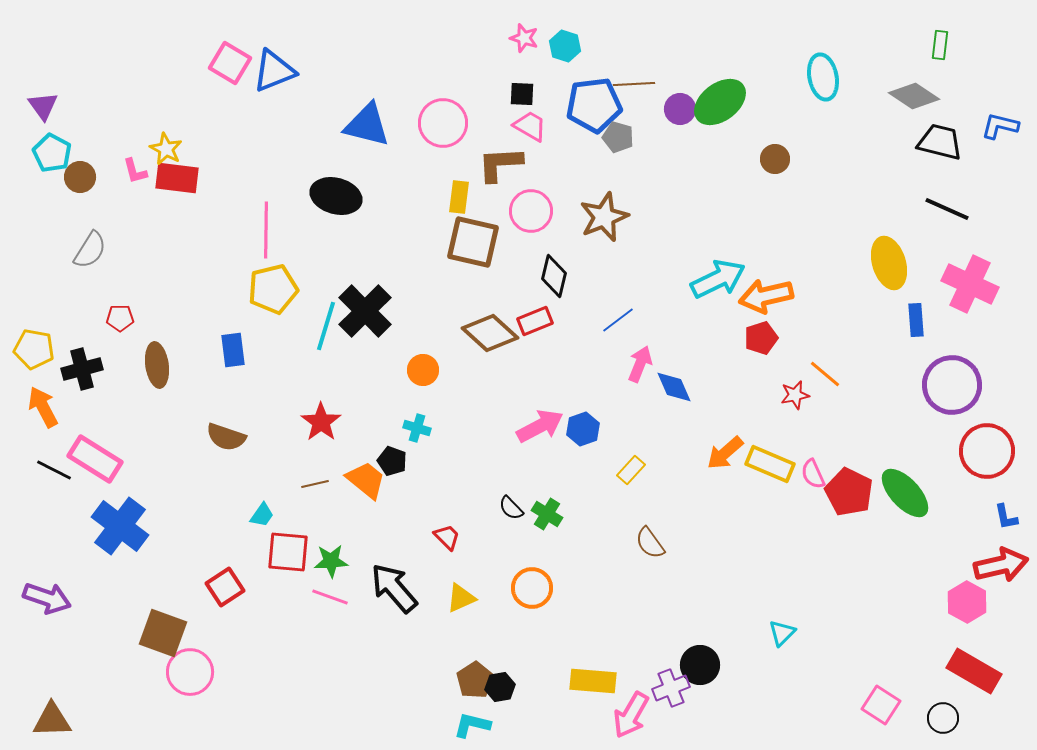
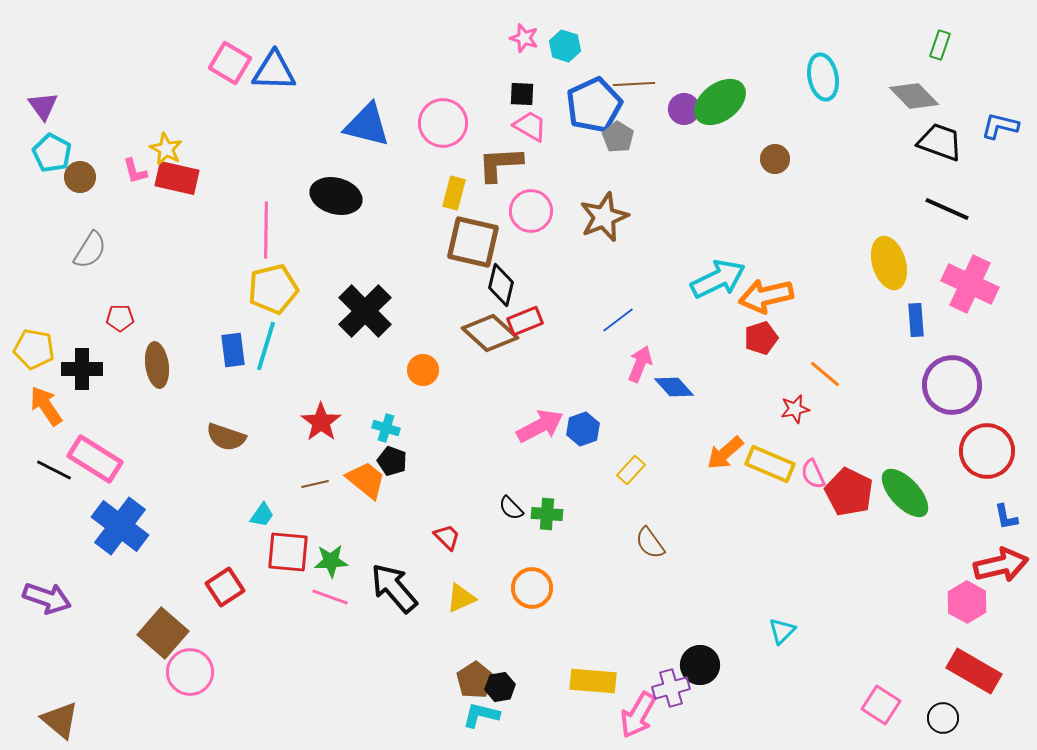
green rectangle at (940, 45): rotated 12 degrees clockwise
blue triangle at (274, 71): rotated 24 degrees clockwise
gray diamond at (914, 96): rotated 12 degrees clockwise
blue pentagon at (594, 105): rotated 18 degrees counterclockwise
purple circle at (680, 109): moved 4 px right
gray pentagon at (618, 137): rotated 16 degrees clockwise
black trapezoid at (940, 142): rotated 6 degrees clockwise
red rectangle at (177, 178): rotated 6 degrees clockwise
yellow rectangle at (459, 197): moved 5 px left, 4 px up; rotated 8 degrees clockwise
black diamond at (554, 276): moved 53 px left, 9 px down
red rectangle at (535, 321): moved 10 px left
cyan line at (326, 326): moved 60 px left, 20 px down
black cross at (82, 369): rotated 15 degrees clockwise
blue diamond at (674, 387): rotated 18 degrees counterclockwise
red star at (795, 395): moved 14 px down
orange arrow at (43, 407): moved 3 px right, 1 px up; rotated 6 degrees counterclockwise
cyan cross at (417, 428): moved 31 px left
green cross at (547, 514): rotated 28 degrees counterclockwise
brown square at (163, 633): rotated 21 degrees clockwise
cyan triangle at (782, 633): moved 2 px up
purple cross at (671, 688): rotated 6 degrees clockwise
pink arrow at (631, 715): moved 7 px right
brown triangle at (52, 720): moved 8 px right; rotated 42 degrees clockwise
cyan L-shape at (472, 725): moved 9 px right, 10 px up
